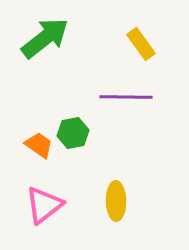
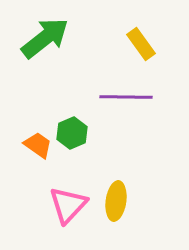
green hexagon: moved 1 px left; rotated 12 degrees counterclockwise
orange trapezoid: moved 1 px left
yellow ellipse: rotated 9 degrees clockwise
pink triangle: moved 24 px right; rotated 9 degrees counterclockwise
